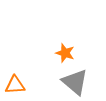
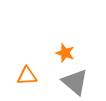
orange triangle: moved 12 px right, 9 px up
